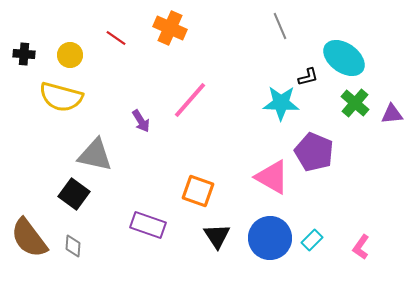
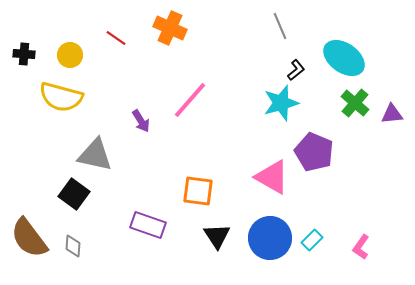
black L-shape: moved 12 px left, 7 px up; rotated 25 degrees counterclockwise
cyan star: rotated 18 degrees counterclockwise
orange square: rotated 12 degrees counterclockwise
